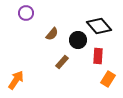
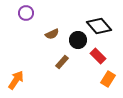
brown semicircle: rotated 24 degrees clockwise
red rectangle: rotated 49 degrees counterclockwise
